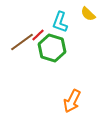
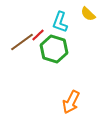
green hexagon: moved 2 px right, 1 px down
orange arrow: moved 1 px left, 1 px down
